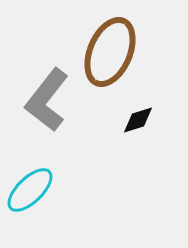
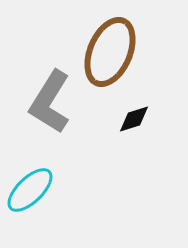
gray L-shape: moved 3 px right, 2 px down; rotated 6 degrees counterclockwise
black diamond: moved 4 px left, 1 px up
